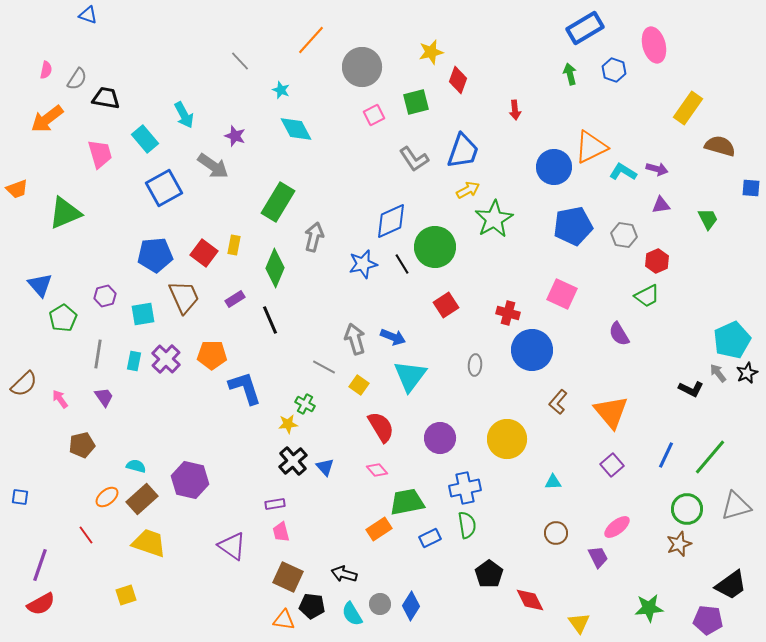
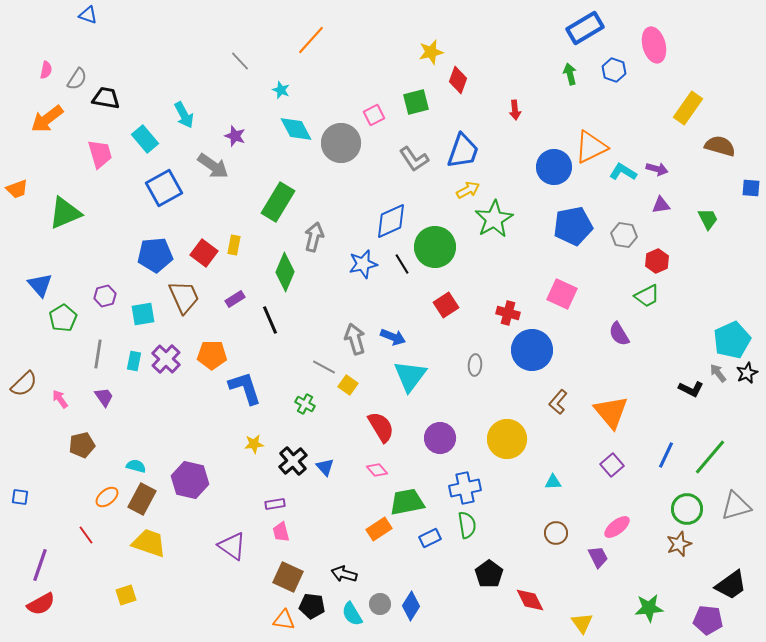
gray circle at (362, 67): moved 21 px left, 76 px down
green diamond at (275, 268): moved 10 px right, 4 px down
yellow square at (359, 385): moved 11 px left
yellow star at (288, 424): moved 34 px left, 20 px down
brown rectangle at (142, 499): rotated 20 degrees counterclockwise
yellow triangle at (579, 623): moved 3 px right
